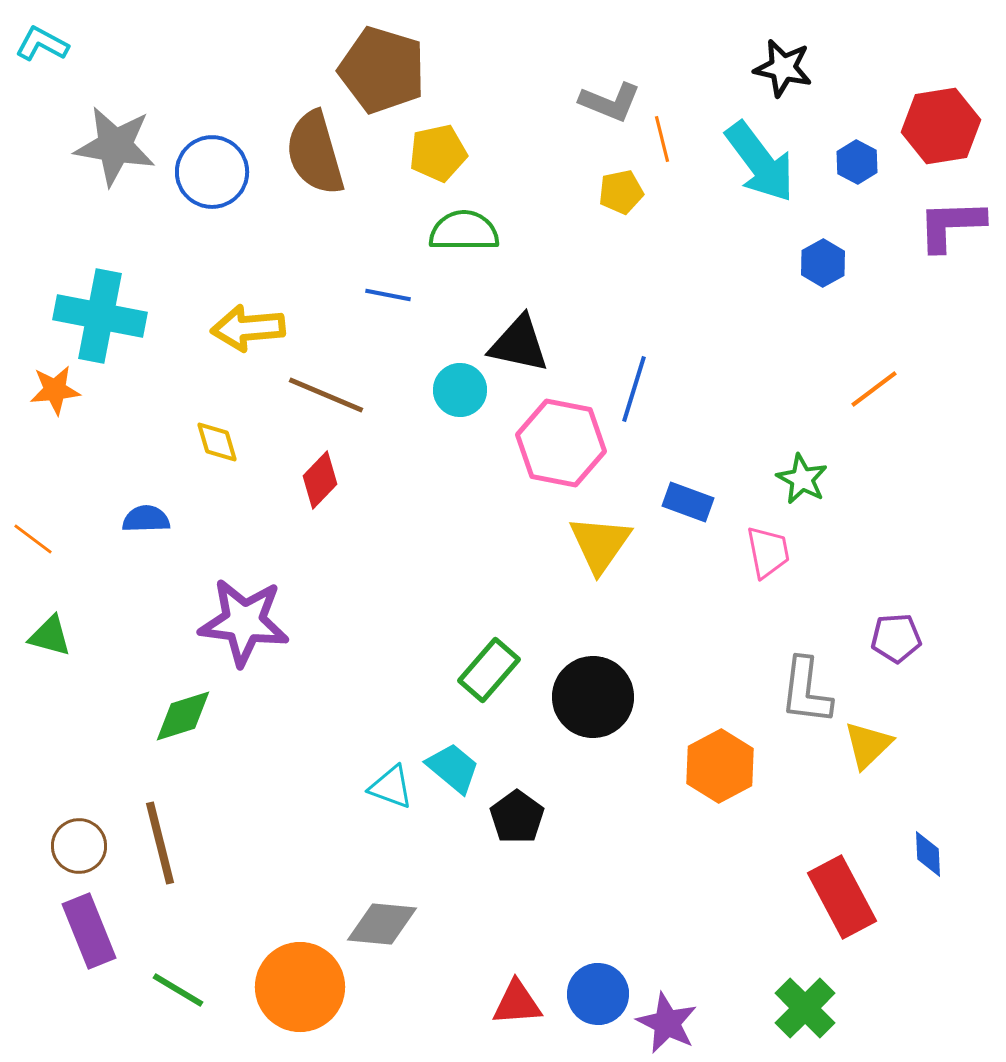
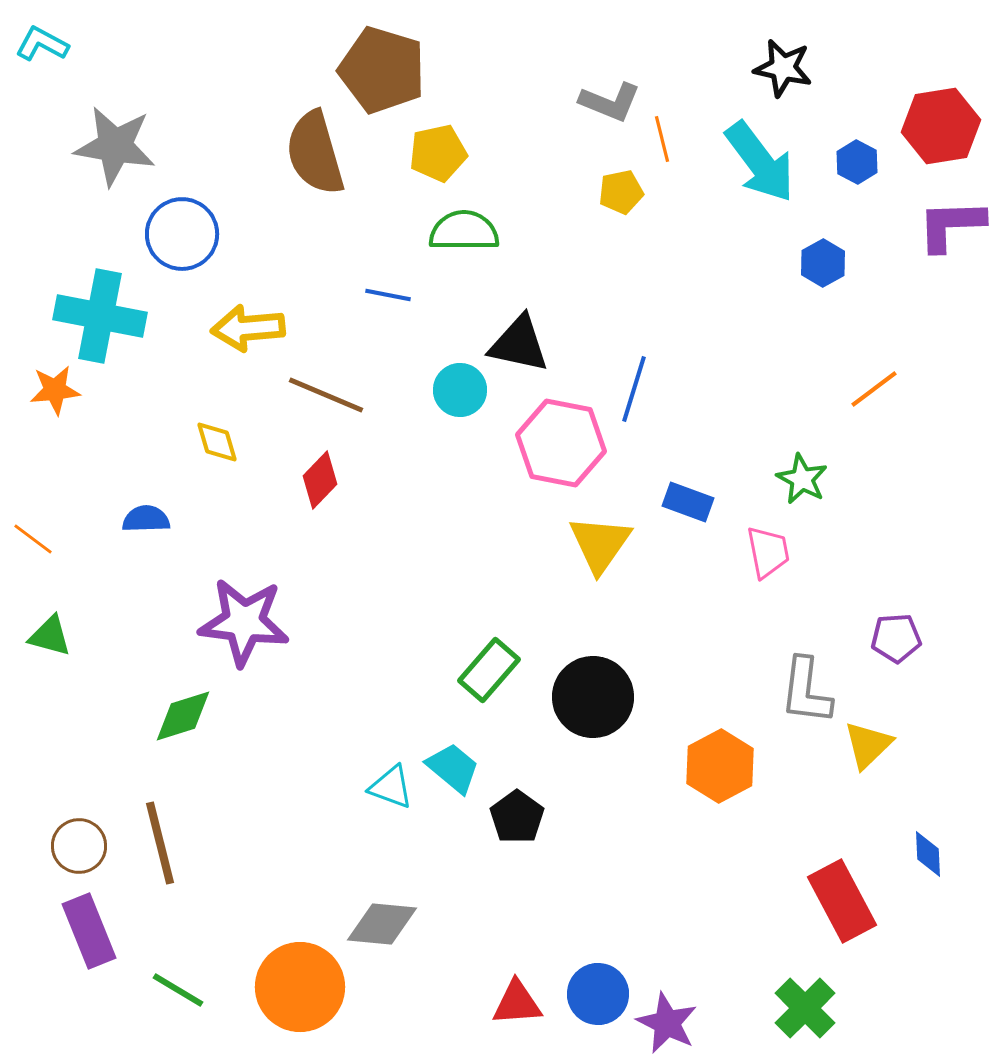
blue circle at (212, 172): moved 30 px left, 62 px down
red rectangle at (842, 897): moved 4 px down
